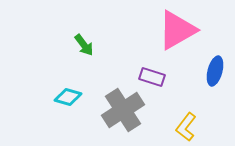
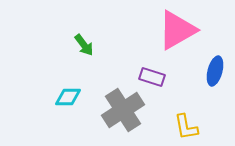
cyan diamond: rotated 16 degrees counterclockwise
yellow L-shape: rotated 48 degrees counterclockwise
